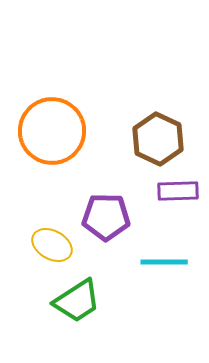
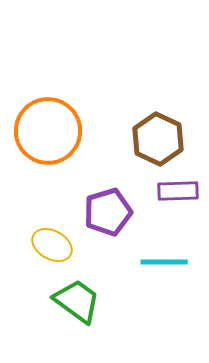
orange circle: moved 4 px left
purple pentagon: moved 2 px right, 5 px up; rotated 18 degrees counterclockwise
green trapezoid: rotated 111 degrees counterclockwise
